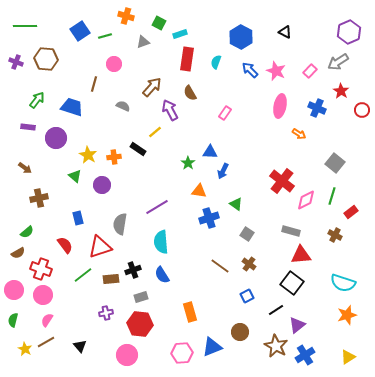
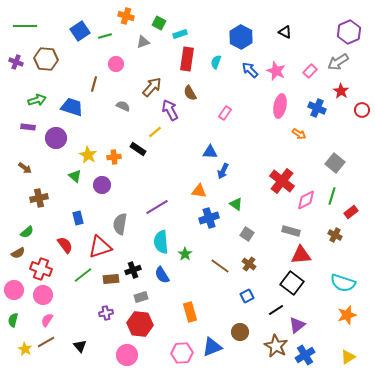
pink circle at (114, 64): moved 2 px right
green arrow at (37, 100): rotated 36 degrees clockwise
green star at (188, 163): moved 3 px left, 91 px down
